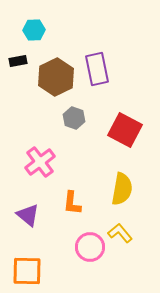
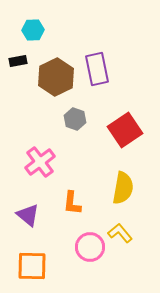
cyan hexagon: moved 1 px left
gray hexagon: moved 1 px right, 1 px down
red square: rotated 28 degrees clockwise
yellow semicircle: moved 1 px right, 1 px up
orange square: moved 5 px right, 5 px up
